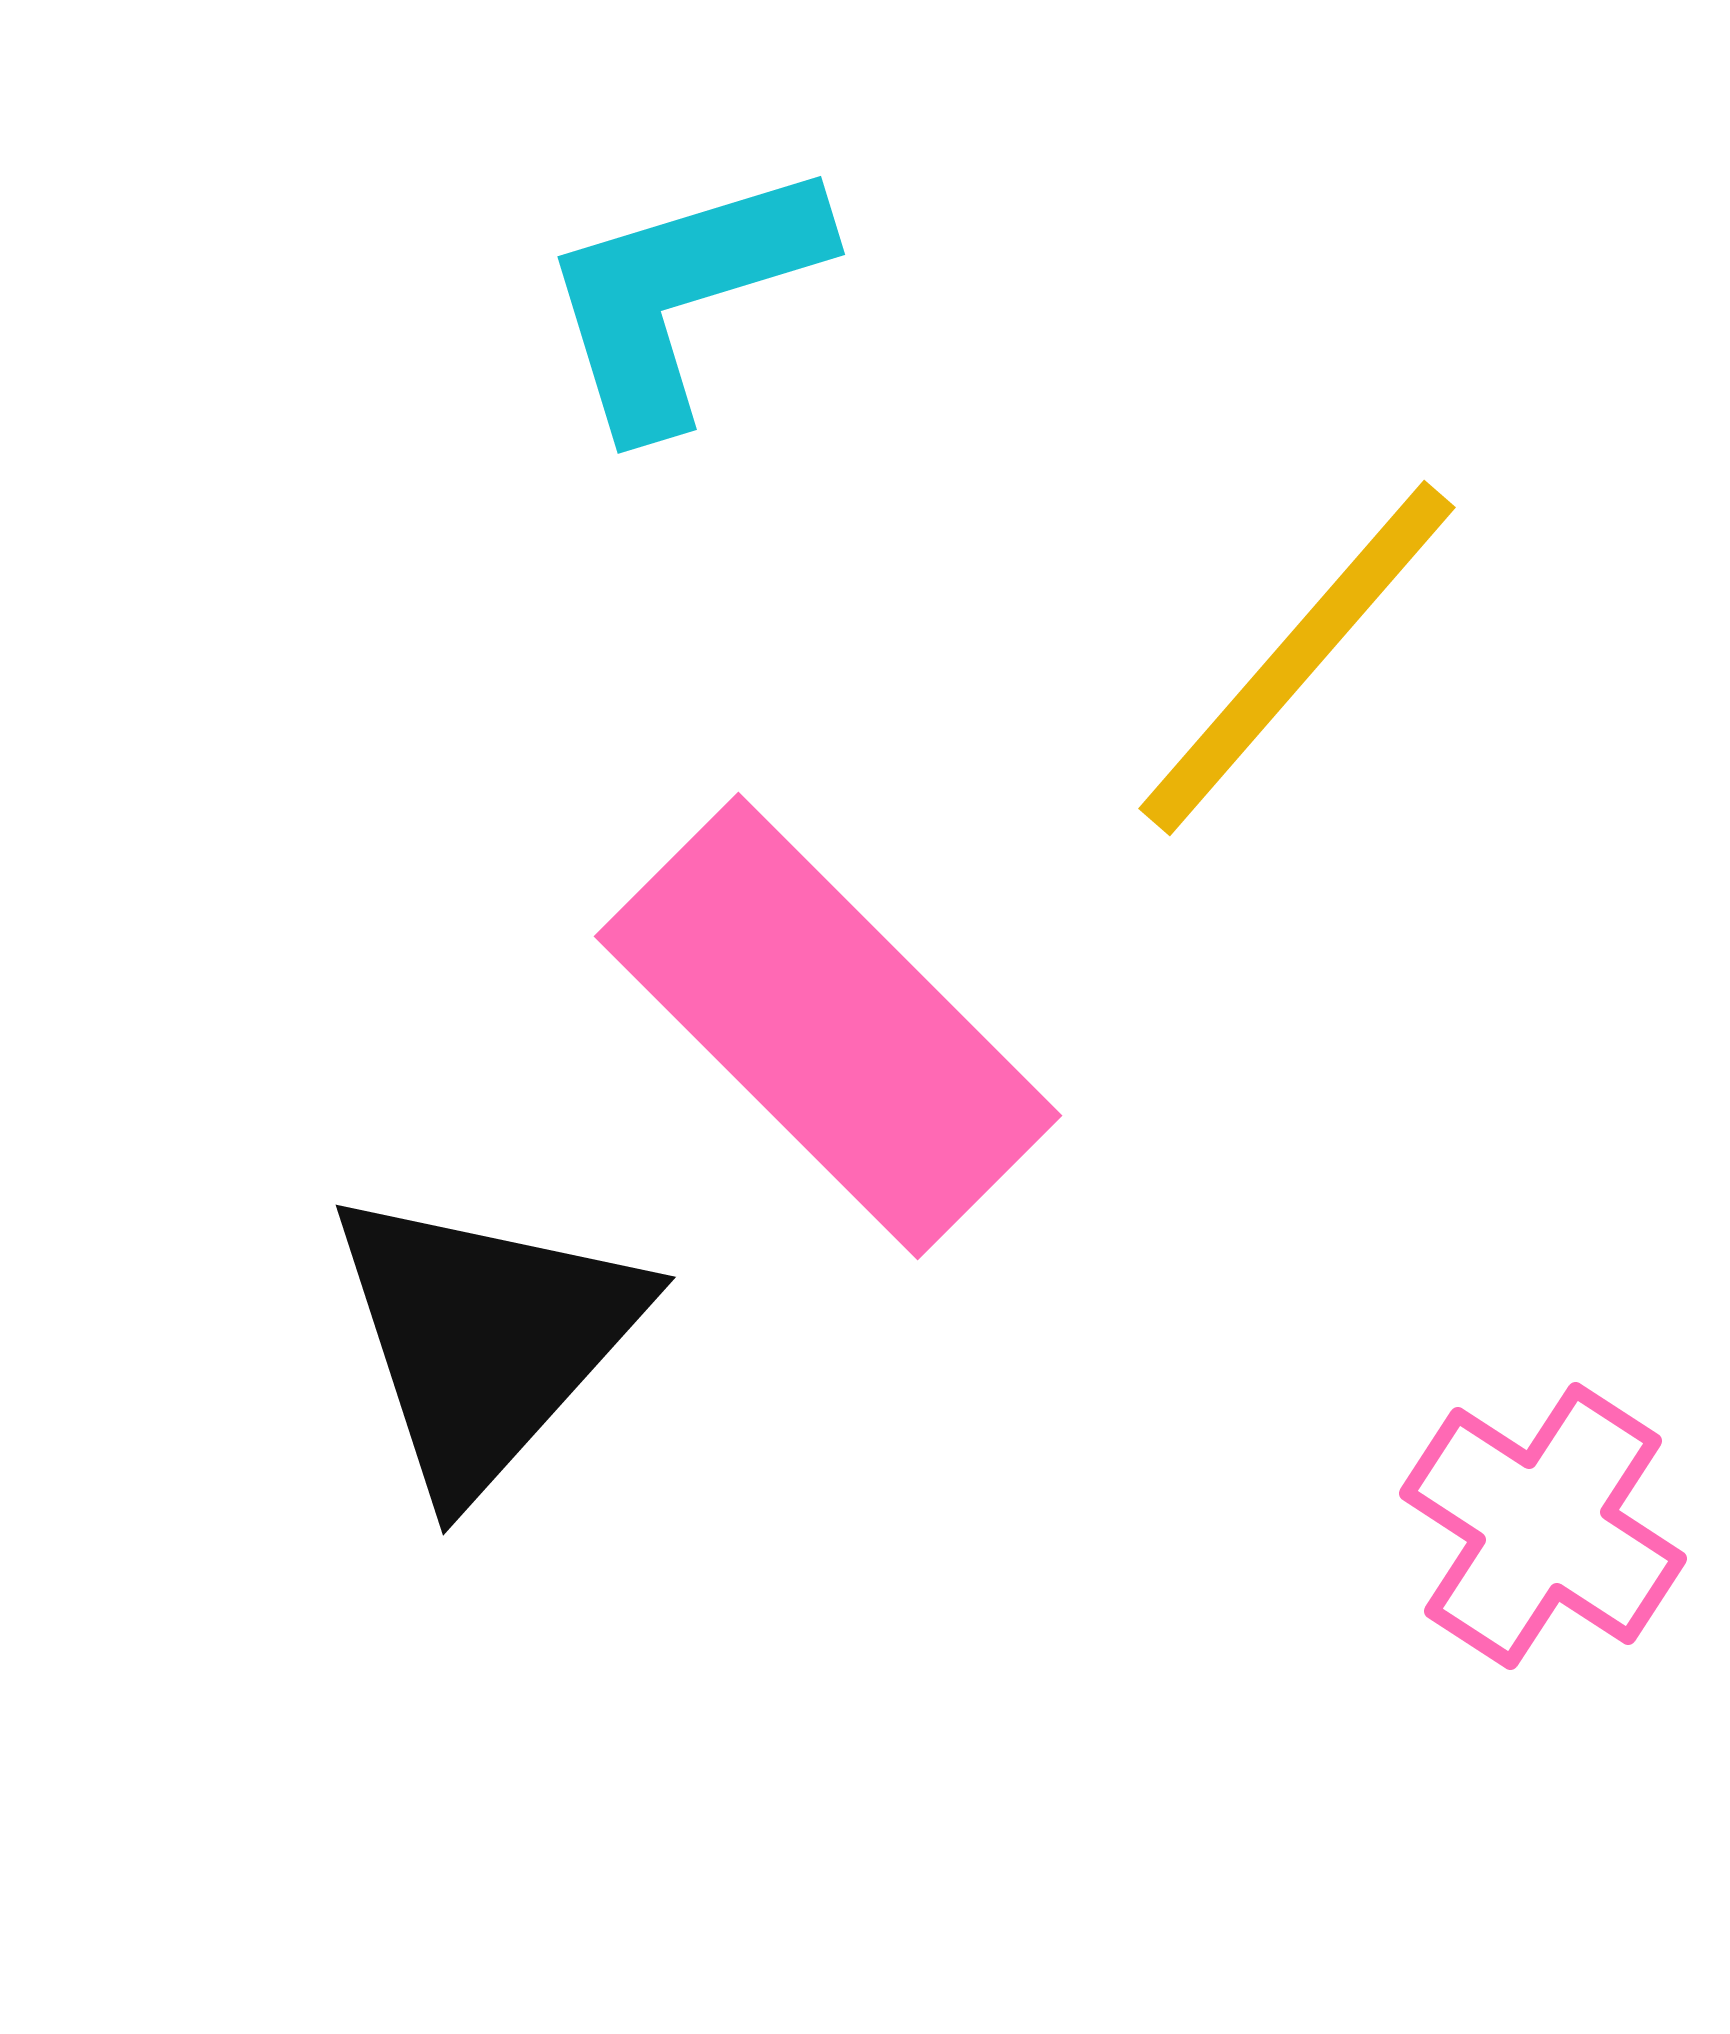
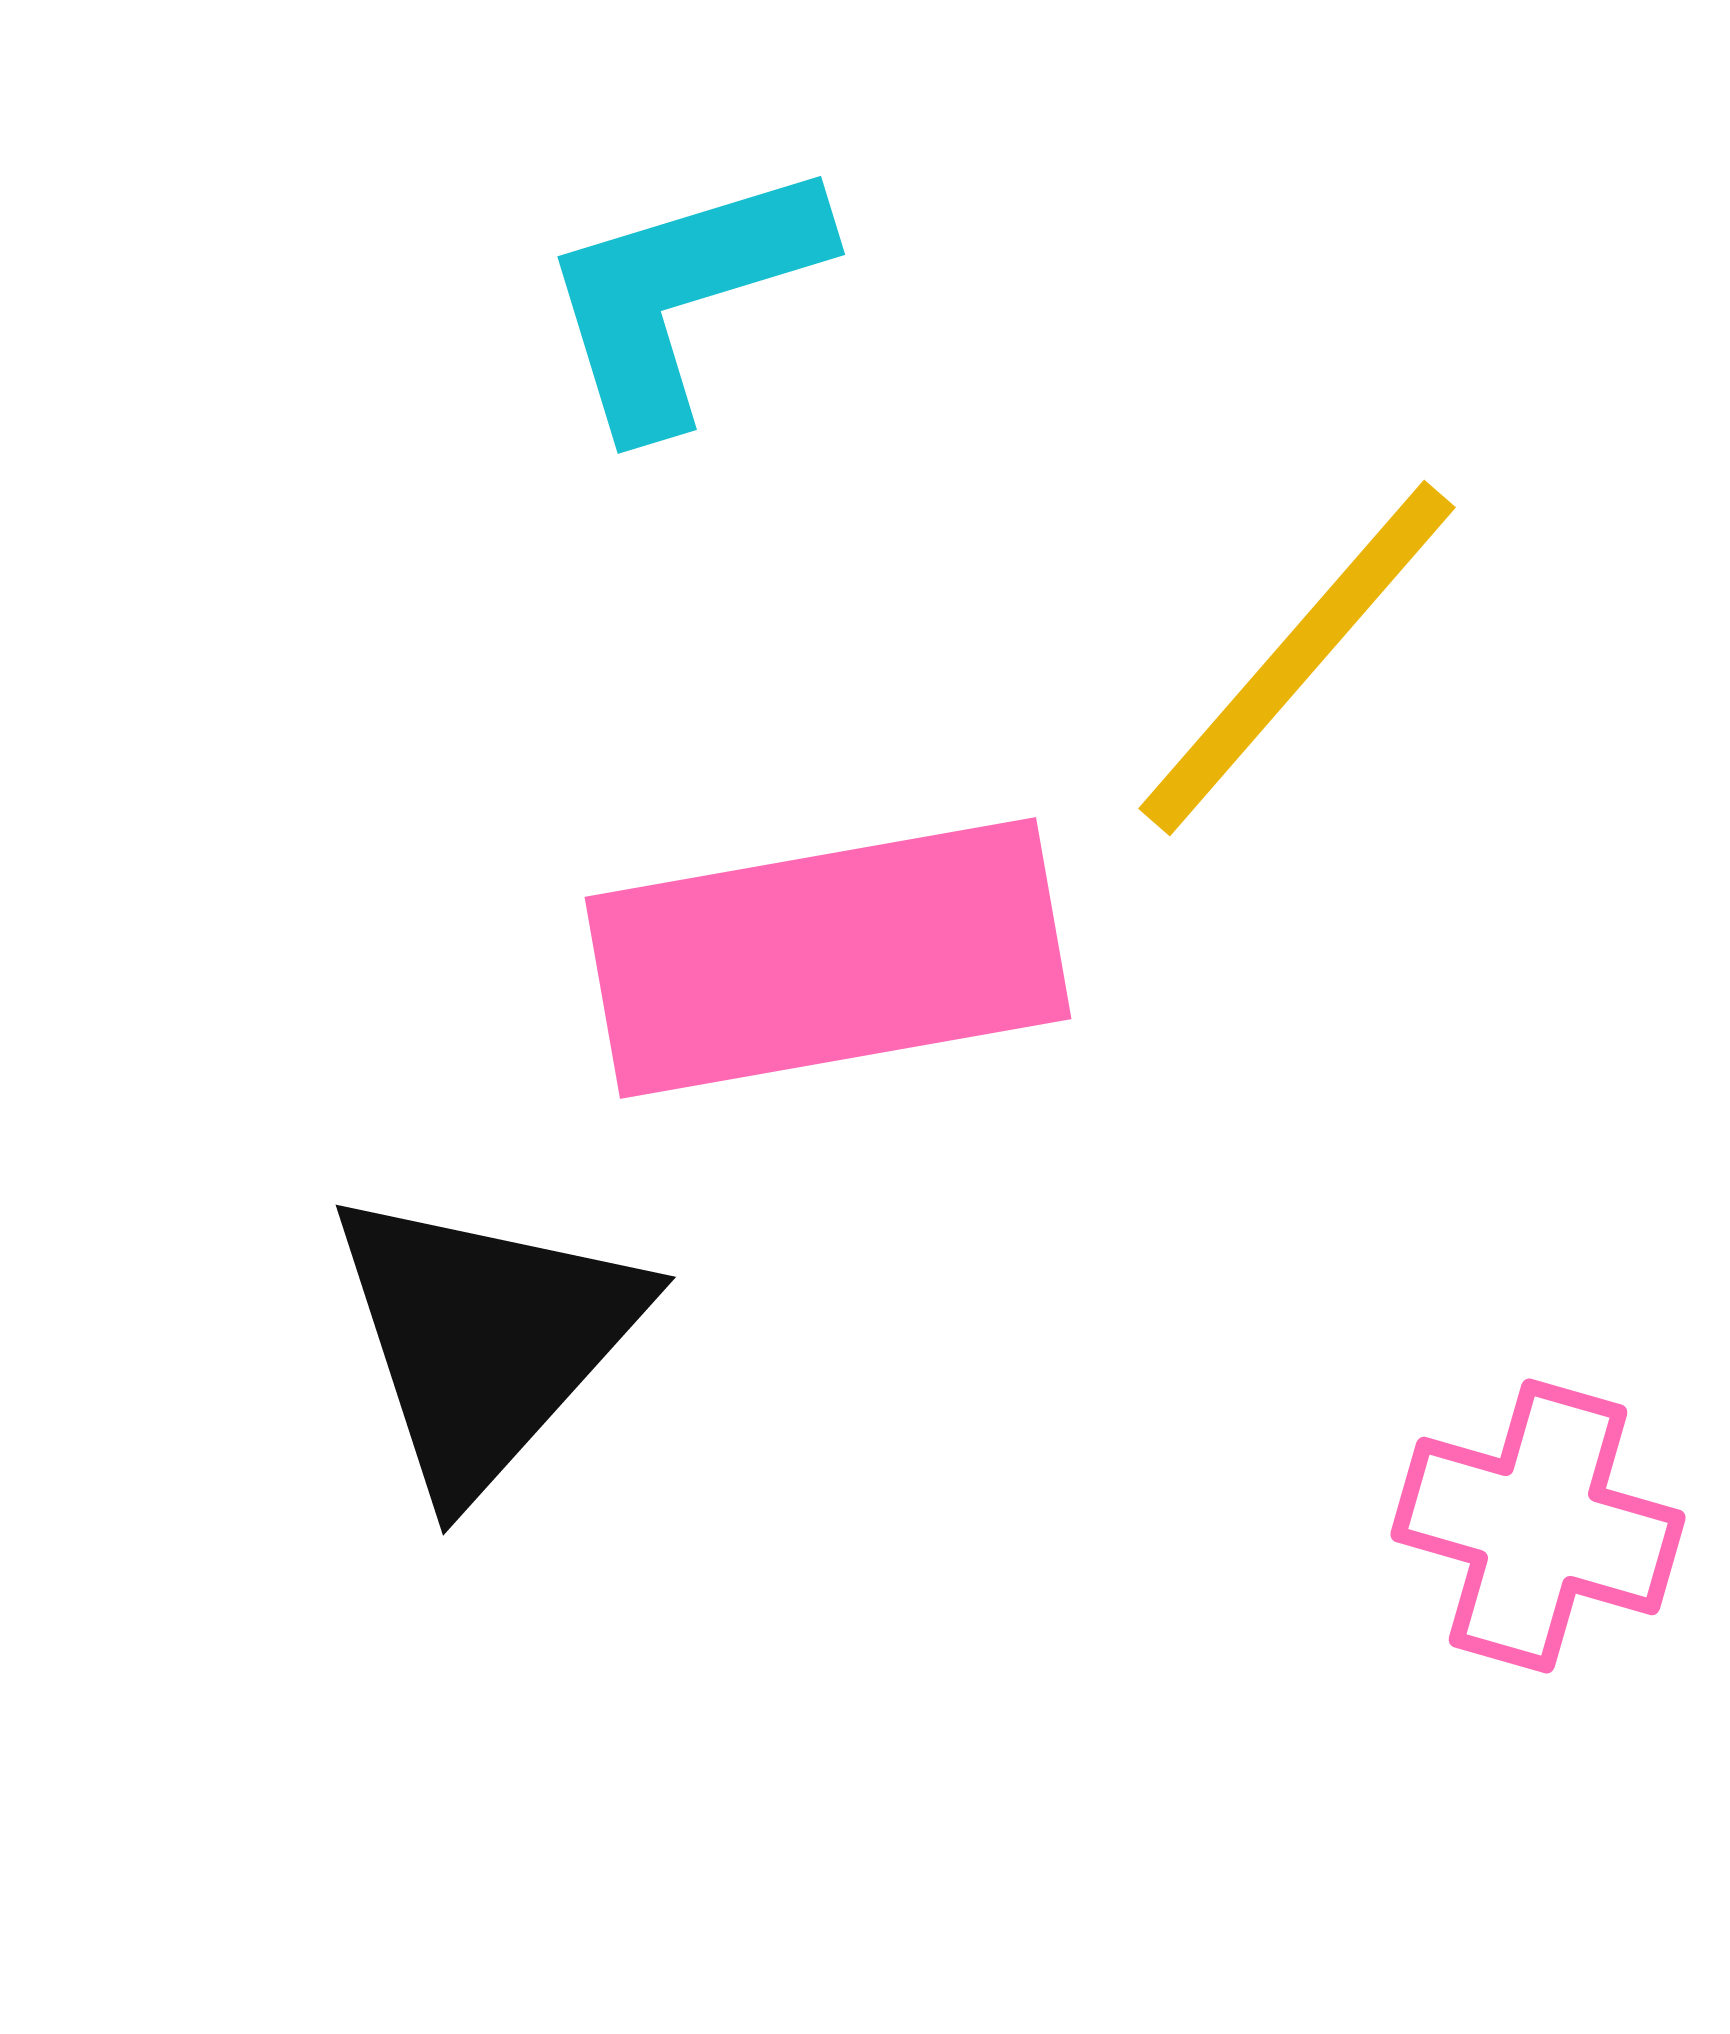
pink rectangle: moved 68 px up; rotated 55 degrees counterclockwise
pink cross: moved 5 px left; rotated 17 degrees counterclockwise
